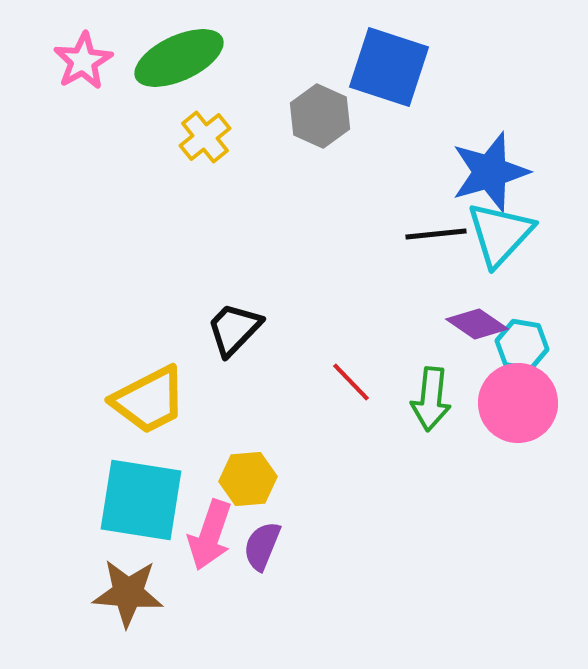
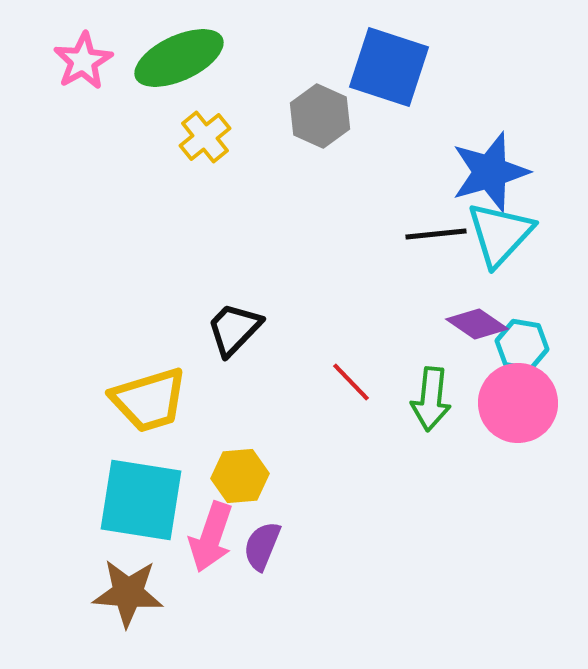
yellow trapezoid: rotated 10 degrees clockwise
yellow hexagon: moved 8 px left, 3 px up
pink arrow: moved 1 px right, 2 px down
